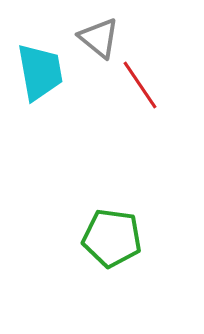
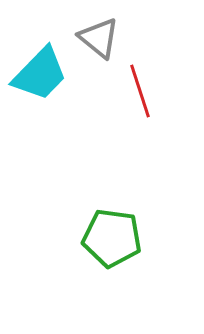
cyan trapezoid: moved 2 px down; rotated 54 degrees clockwise
red line: moved 6 px down; rotated 16 degrees clockwise
